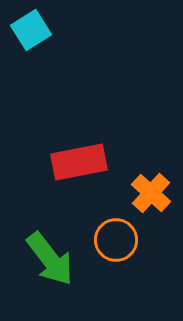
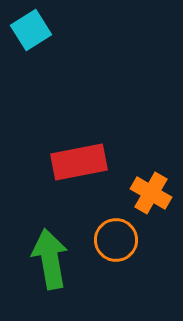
orange cross: rotated 12 degrees counterclockwise
green arrow: rotated 152 degrees counterclockwise
